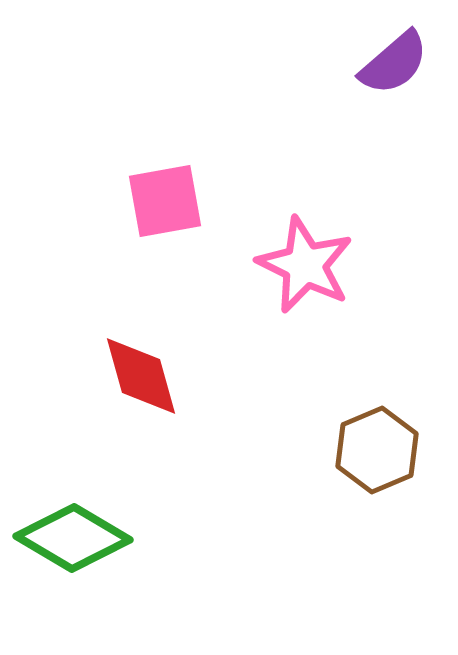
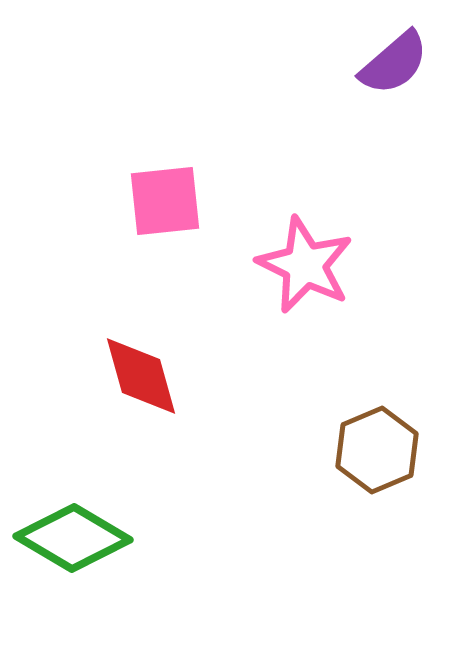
pink square: rotated 4 degrees clockwise
